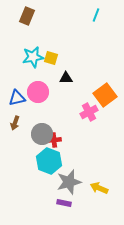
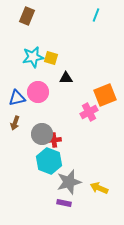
orange square: rotated 15 degrees clockwise
